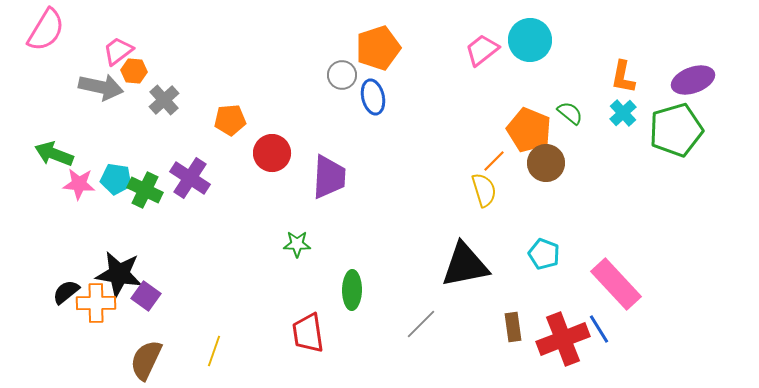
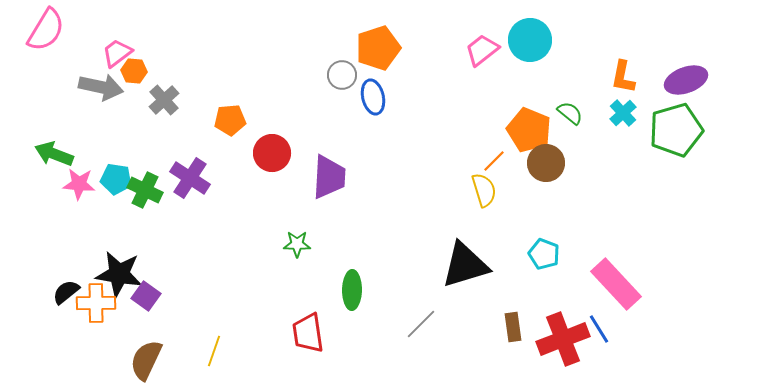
pink trapezoid at (118, 51): moved 1 px left, 2 px down
purple ellipse at (693, 80): moved 7 px left
black triangle at (465, 265): rotated 6 degrees counterclockwise
